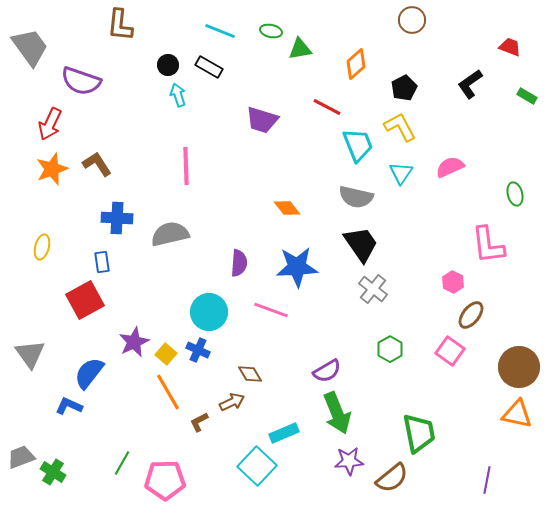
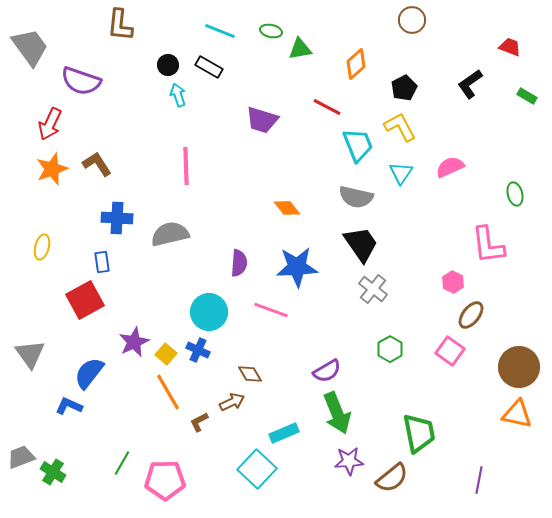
cyan square at (257, 466): moved 3 px down
purple line at (487, 480): moved 8 px left
